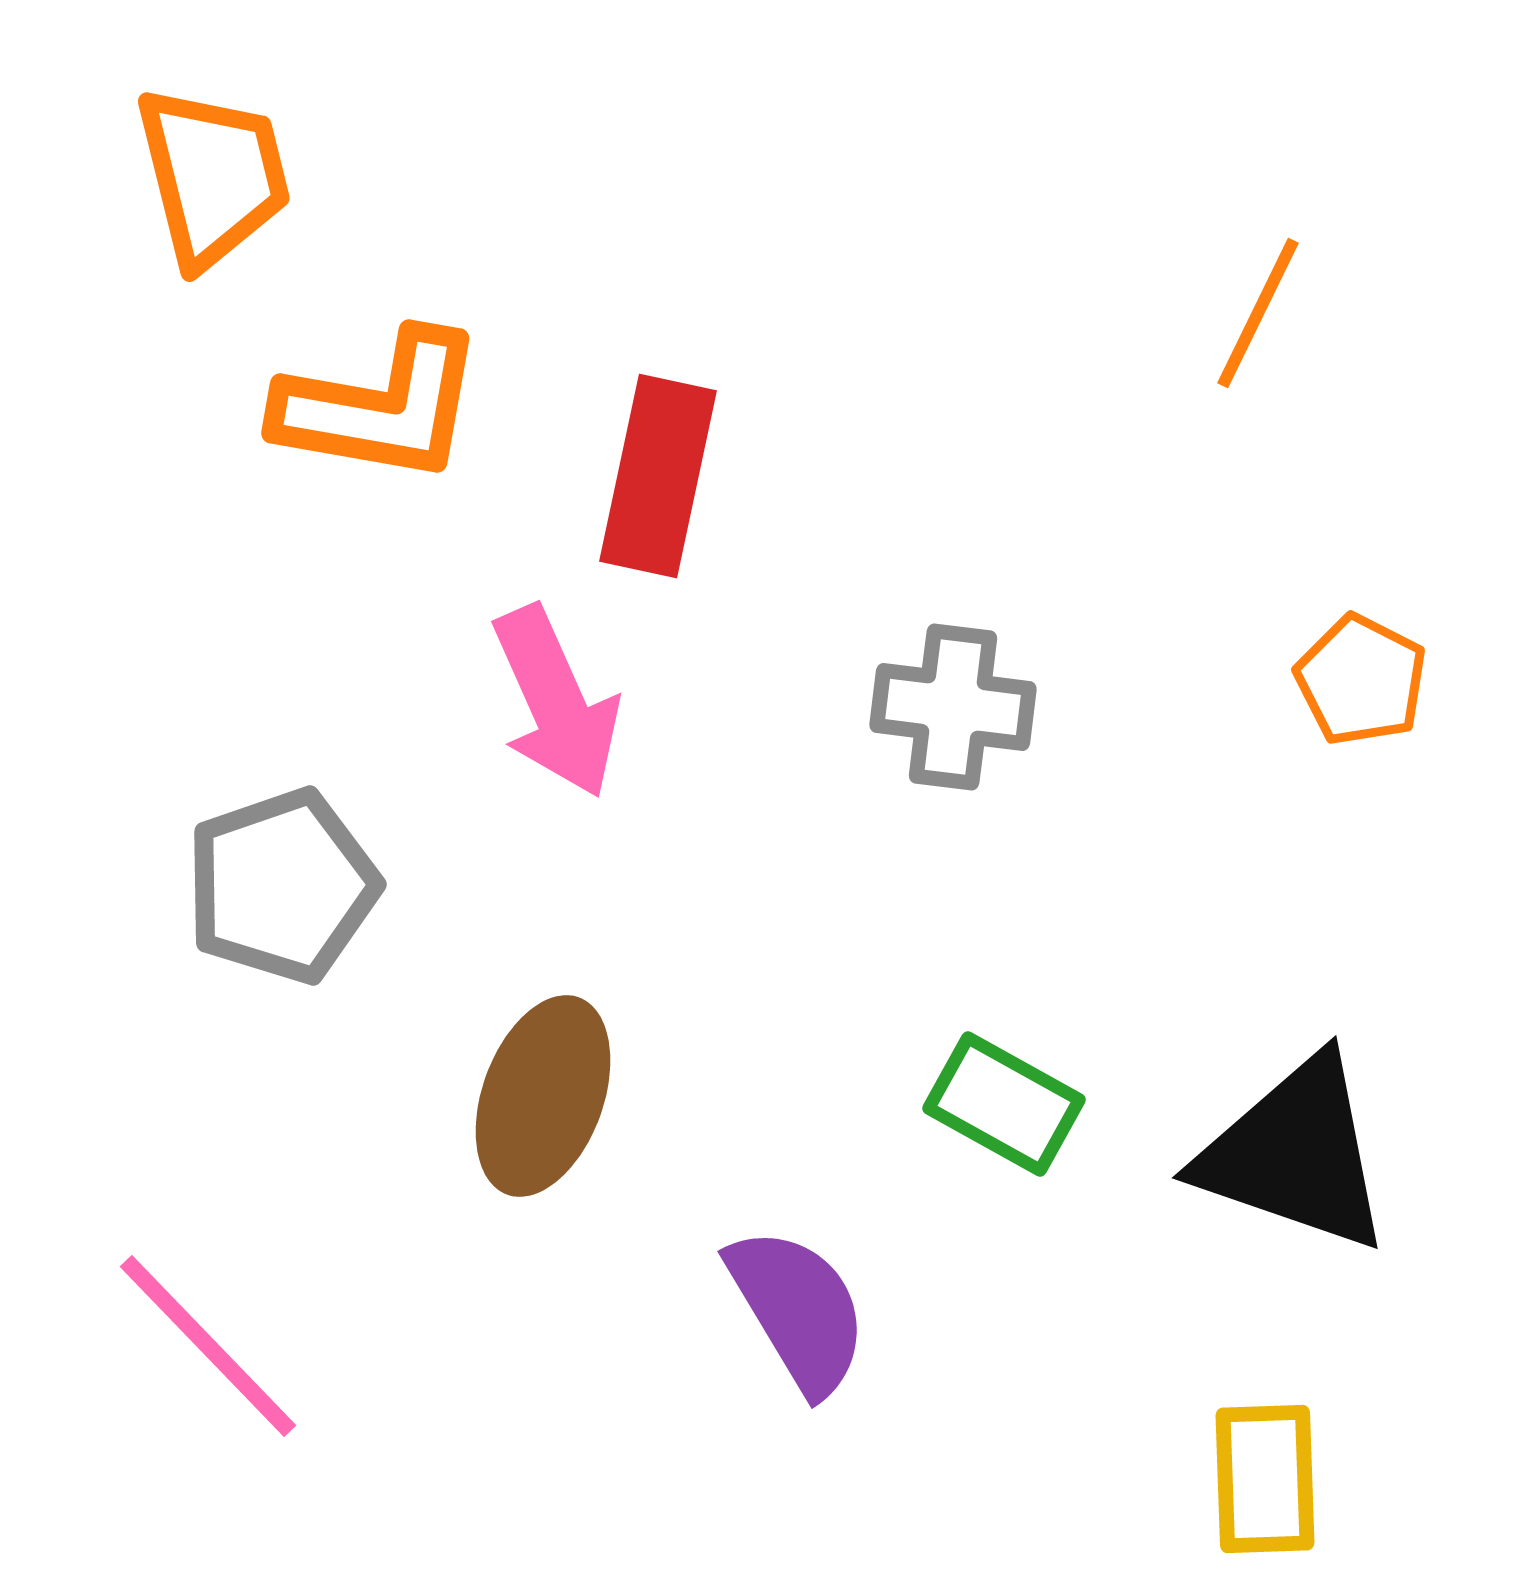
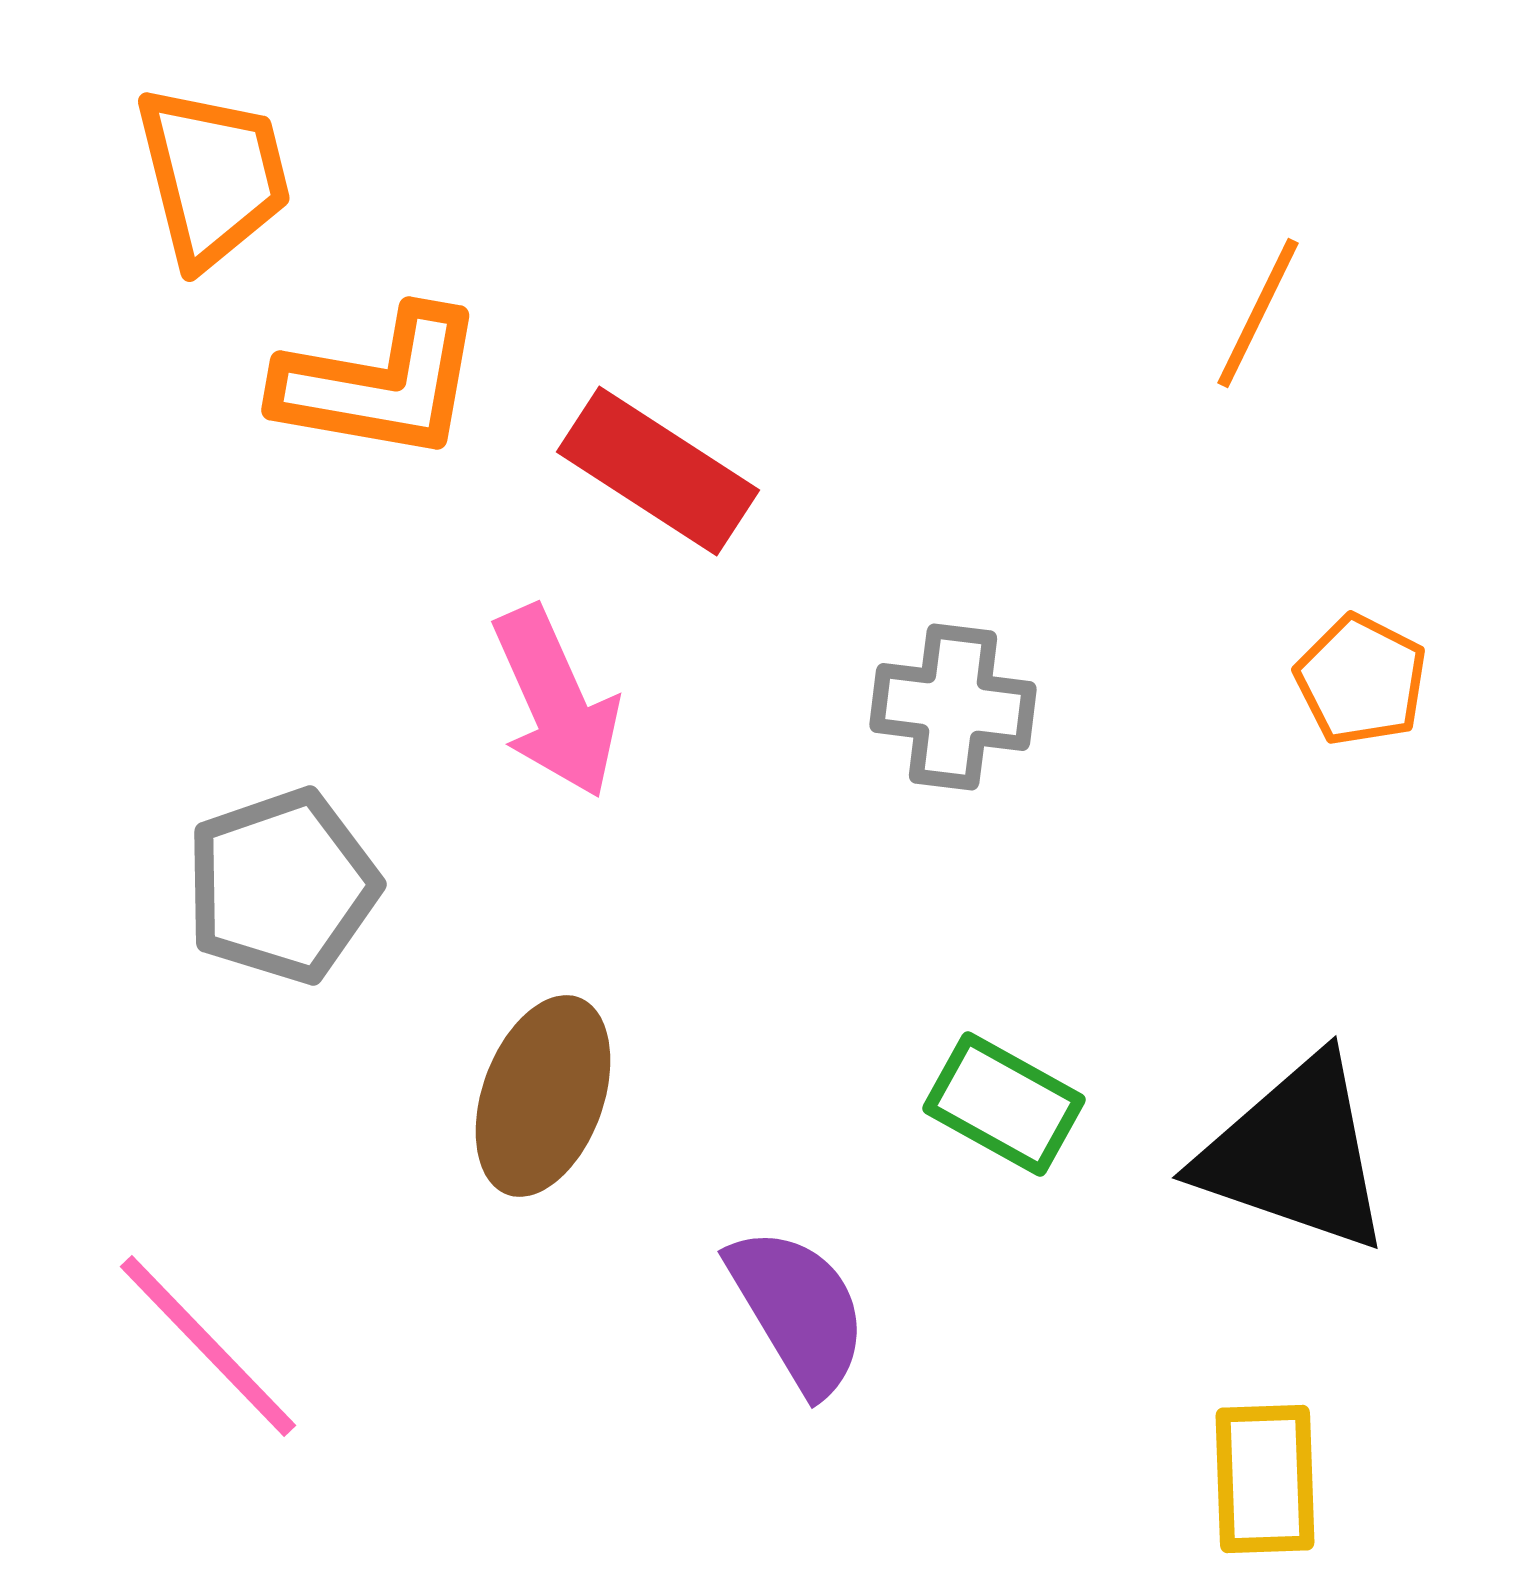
orange L-shape: moved 23 px up
red rectangle: moved 5 px up; rotated 69 degrees counterclockwise
